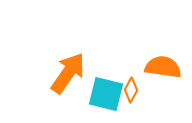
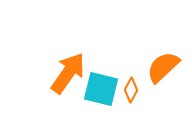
orange semicircle: rotated 51 degrees counterclockwise
cyan square: moved 5 px left, 5 px up
